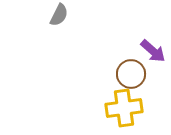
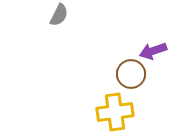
purple arrow: rotated 120 degrees clockwise
yellow cross: moved 9 px left, 4 px down
